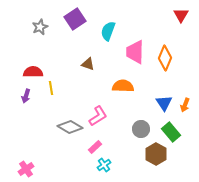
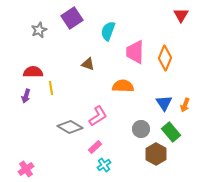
purple square: moved 3 px left, 1 px up
gray star: moved 1 px left, 3 px down
